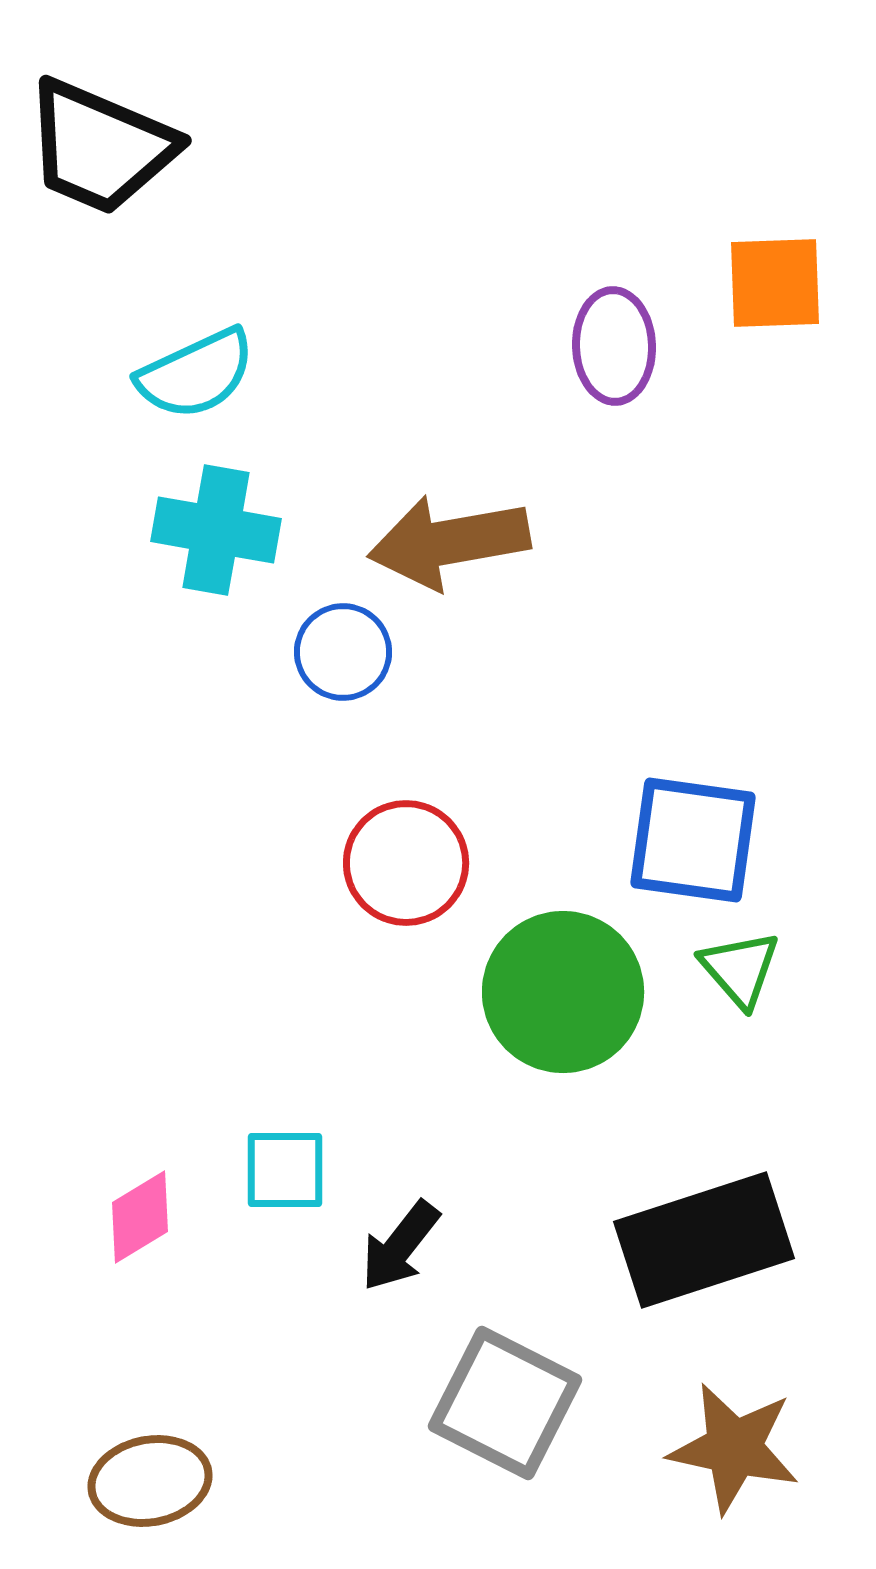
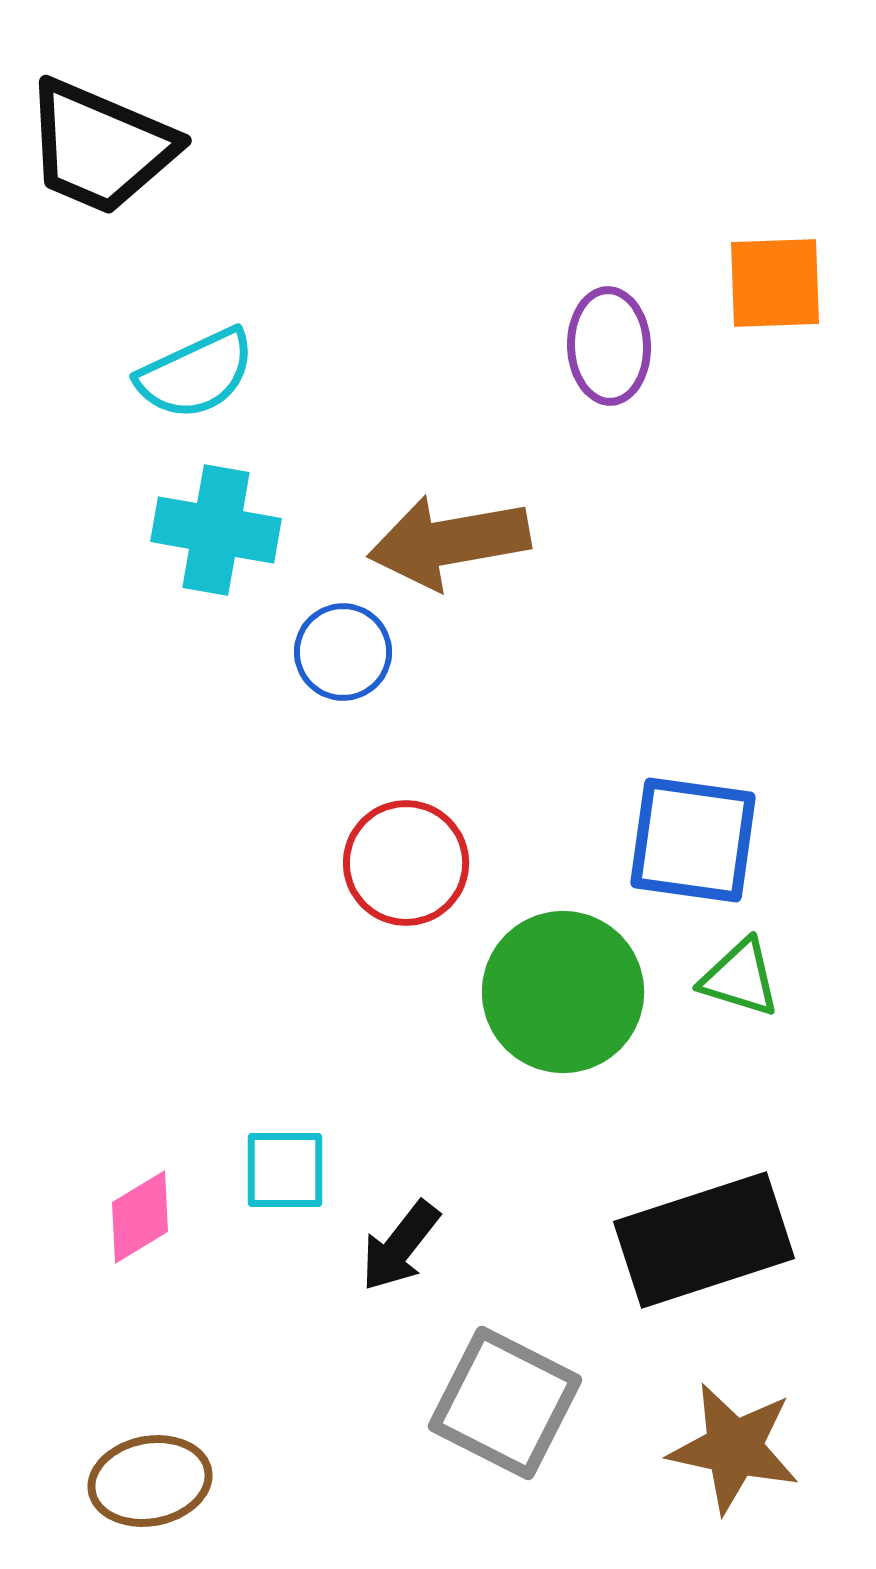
purple ellipse: moved 5 px left
green triangle: moved 9 px down; rotated 32 degrees counterclockwise
